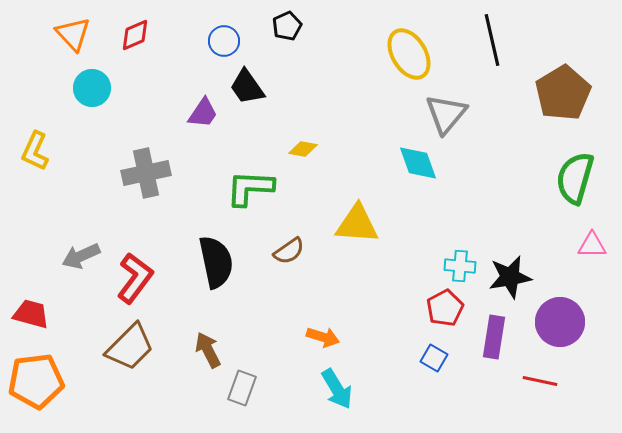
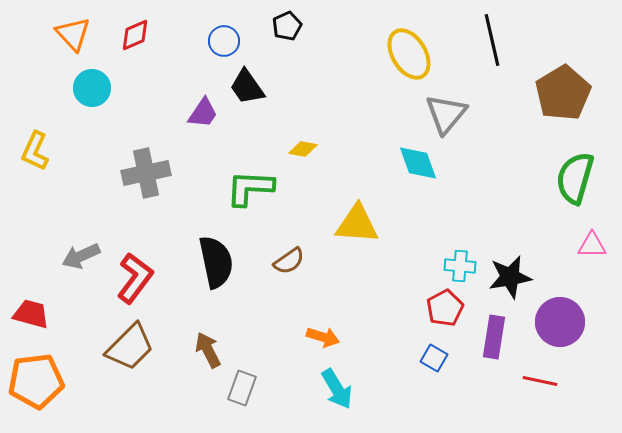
brown semicircle: moved 10 px down
